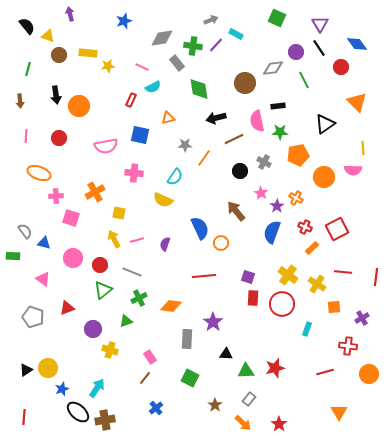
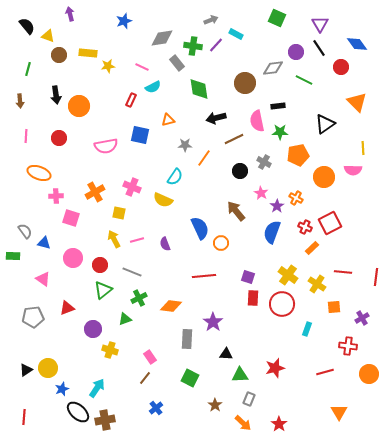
green line at (304, 80): rotated 36 degrees counterclockwise
orange triangle at (168, 118): moved 2 px down
pink cross at (134, 173): moved 2 px left, 14 px down; rotated 18 degrees clockwise
red square at (337, 229): moved 7 px left, 6 px up
purple semicircle at (165, 244): rotated 40 degrees counterclockwise
gray pentagon at (33, 317): rotated 25 degrees counterclockwise
green triangle at (126, 321): moved 1 px left, 2 px up
green triangle at (246, 371): moved 6 px left, 4 px down
gray rectangle at (249, 399): rotated 16 degrees counterclockwise
